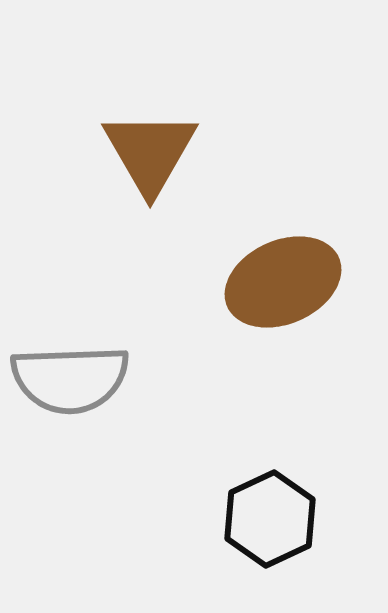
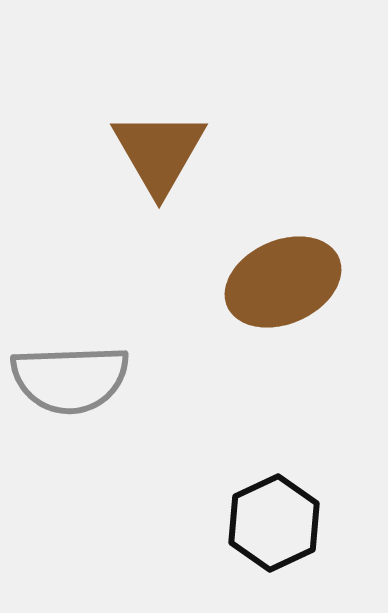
brown triangle: moved 9 px right
black hexagon: moved 4 px right, 4 px down
